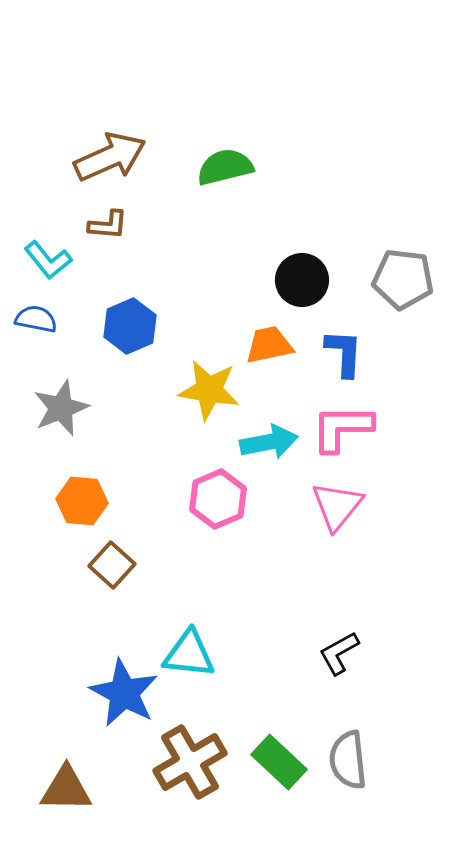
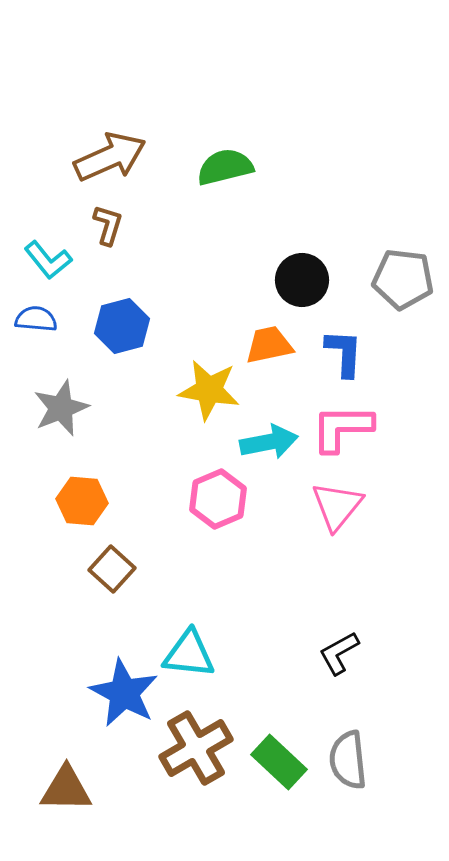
brown L-shape: rotated 78 degrees counterclockwise
blue semicircle: rotated 6 degrees counterclockwise
blue hexagon: moved 8 px left; rotated 8 degrees clockwise
brown square: moved 4 px down
brown cross: moved 6 px right, 14 px up
